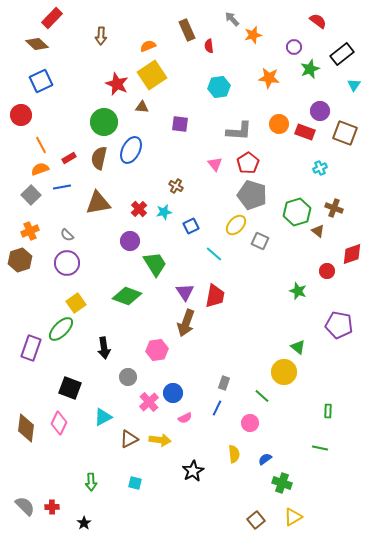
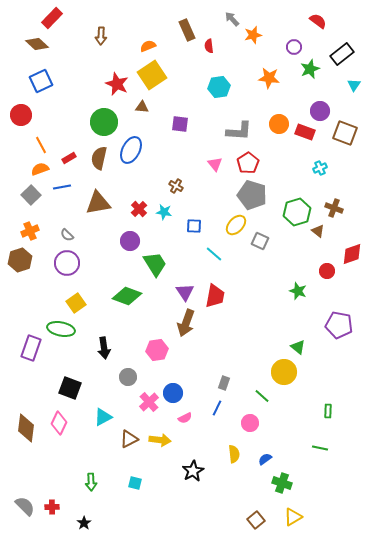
cyan star at (164, 212): rotated 21 degrees clockwise
blue square at (191, 226): moved 3 px right; rotated 28 degrees clockwise
green ellipse at (61, 329): rotated 56 degrees clockwise
